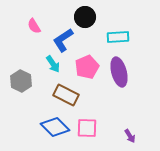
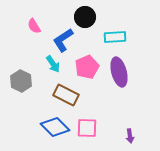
cyan rectangle: moved 3 px left
purple arrow: rotated 24 degrees clockwise
